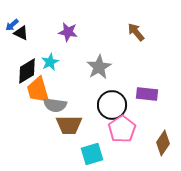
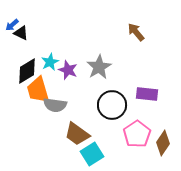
purple star: moved 38 px down; rotated 12 degrees clockwise
brown trapezoid: moved 8 px right, 9 px down; rotated 36 degrees clockwise
pink pentagon: moved 15 px right, 5 px down
cyan square: rotated 15 degrees counterclockwise
